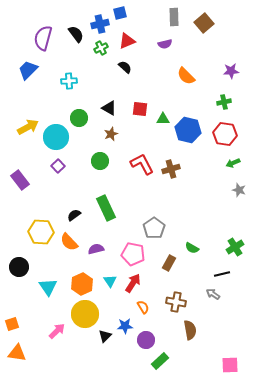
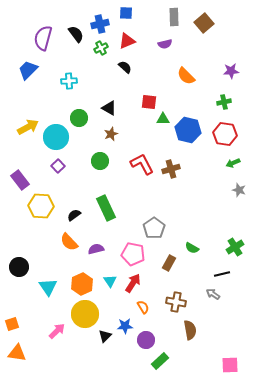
blue square at (120, 13): moved 6 px right; rotated 16 degrees clockwise
red square at (140, 109): moved 9 px right, 7 px up
yellow hexagon at (41, 232): moved 26 px up
